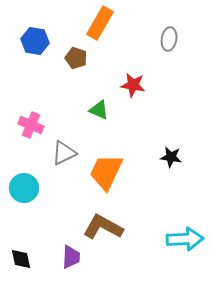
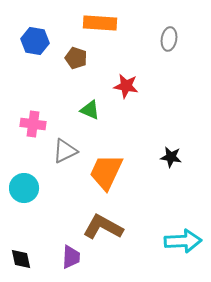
orange rectangle: rotated 64 degrees clockwise
red star: moved 7 px left, 1 px down
green triangle: moved 9 px left
pink cross: moved 2 px right, 1 px up; rotated 15 degrees counterclockwise
gray triangle: moved 1 px right, 2 px up
cyan arrow: moved 2 px left, 2 px down
